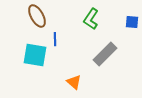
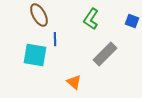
brown ellipse: moved 2 px right, 1 px up
blue square: moved 1 px up; rotated 16 degrees clockwise
